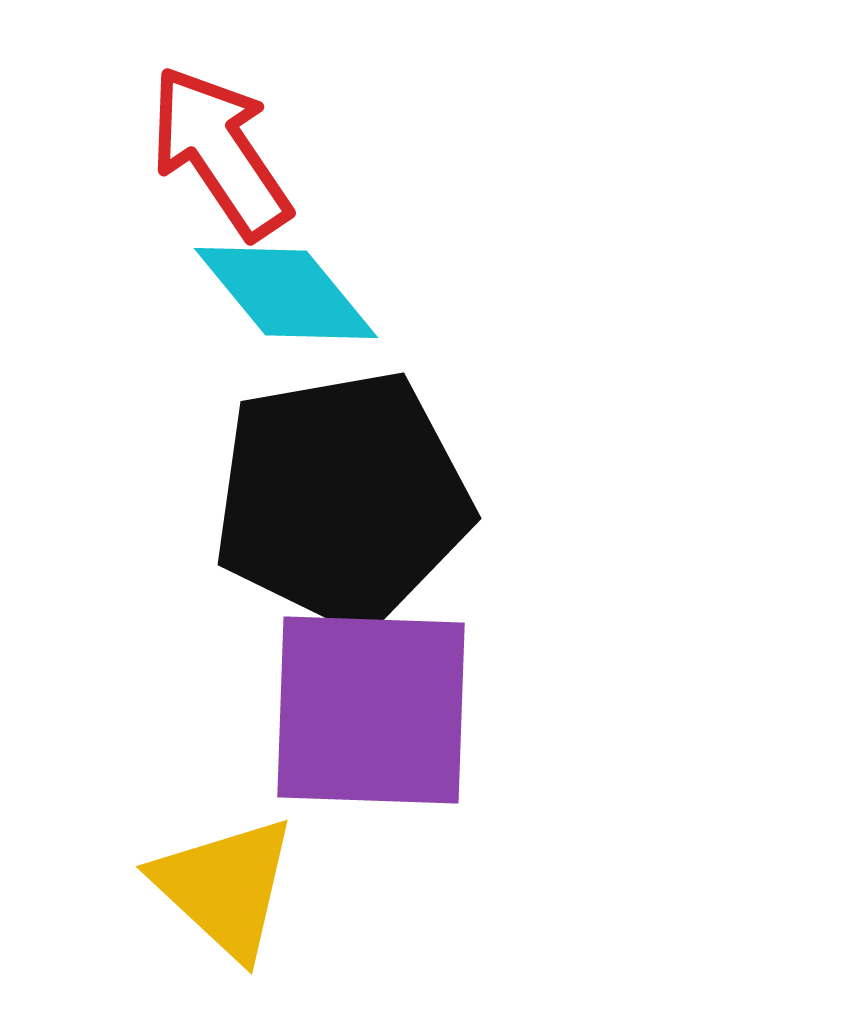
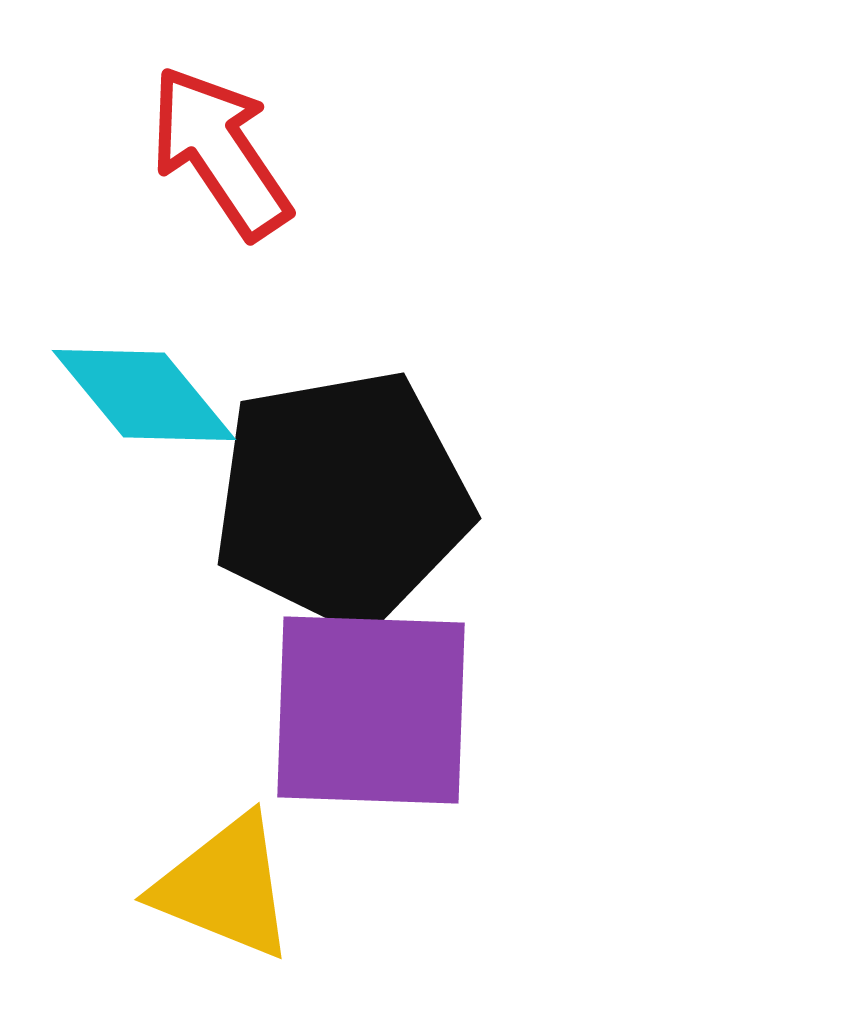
cyan diamond: moved 142 px left, 102 px down
yellow triangle: rotated 21 degrees counterclockwise
